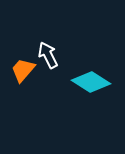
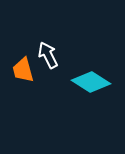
orange trapezoid: rotated 56 degrees counterclockwise
